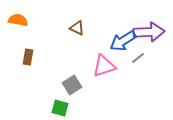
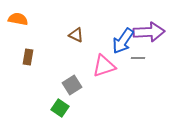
orange semicircle: moved 1 px up
brown triangle: moved 1 px left, 7 px down
blue arrow: rotated 24 degrees counterclockwise
gray line: rotated 40 degrees clockwise
green square: rotated 18 degrees clockwise
